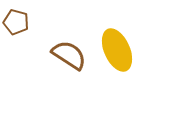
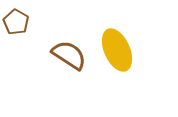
brown pentagon: rotated 15 degrees clockwise
